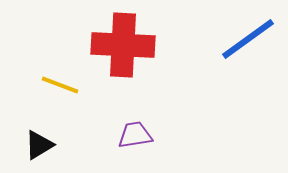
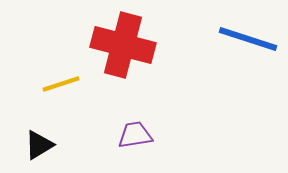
blue line: rotated 54 degrees clockwise
red cross: rotated 12 degrees clockwise
yellow line: moved 1 px right, 1 px up; rotated 39 degrees counterclockwise
